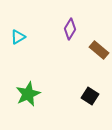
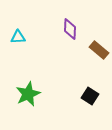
purple diamond: rotated 30 degrees counterclockwise
cyan triangle: rotated 28 degrees clockwise
